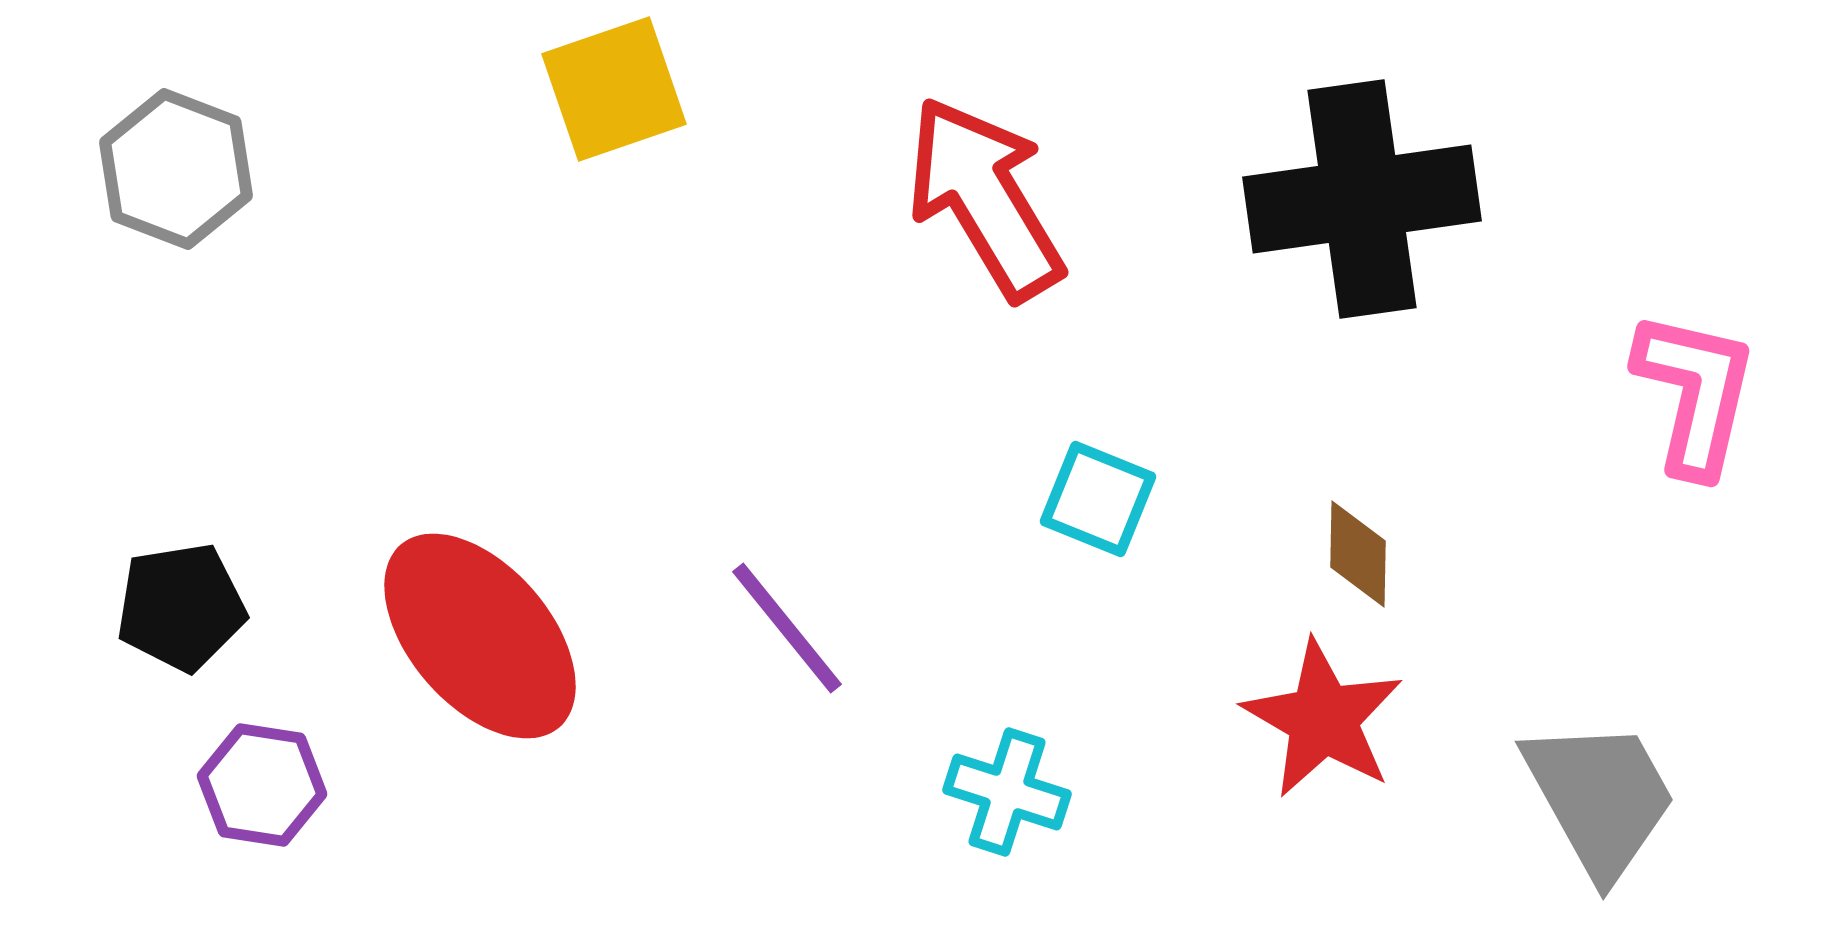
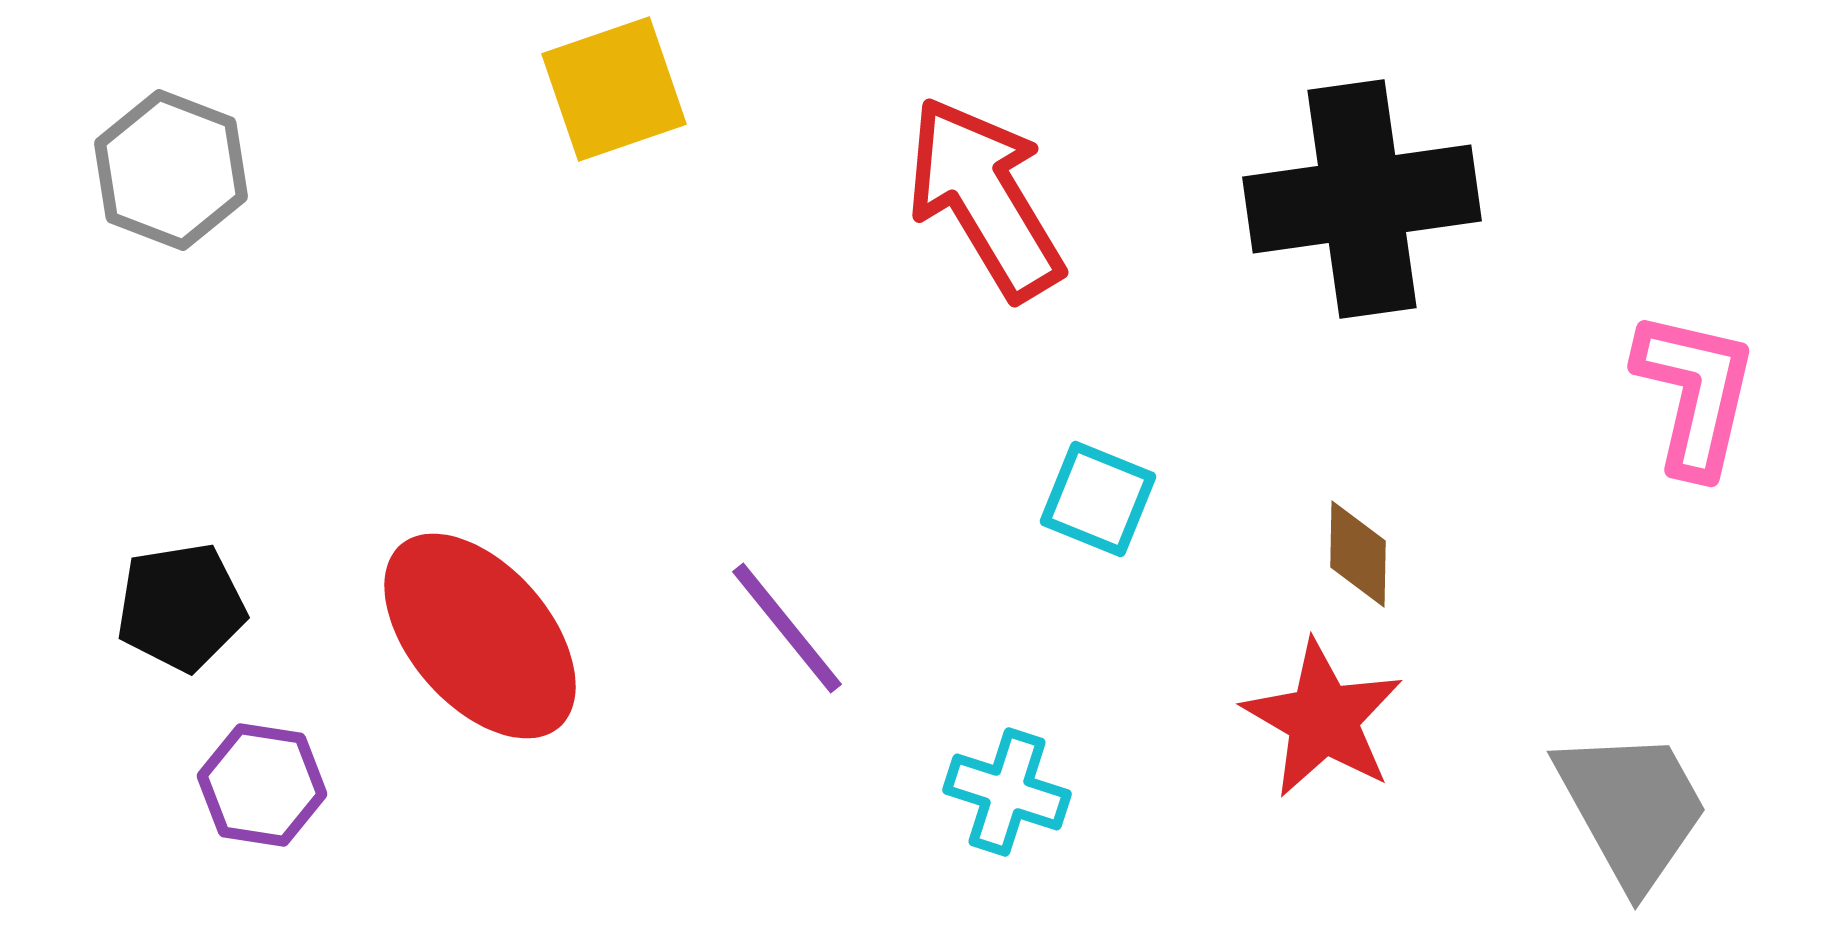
gray hexagon: moved 5 px left, 1 px down
gray trapezoid: moved 32 px right, 10 px down
